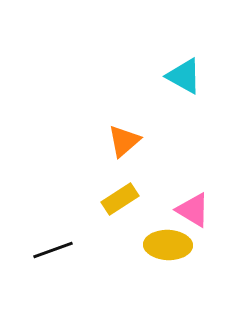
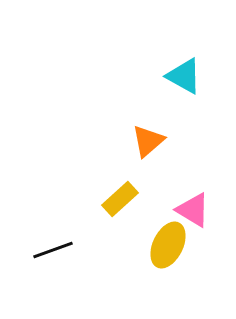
orange triangle: moved 24 px right
yellow rectangle: rotated 9 degrees counterclockwise
yellow ellipse: rotated 66 degrees counterclockwise
